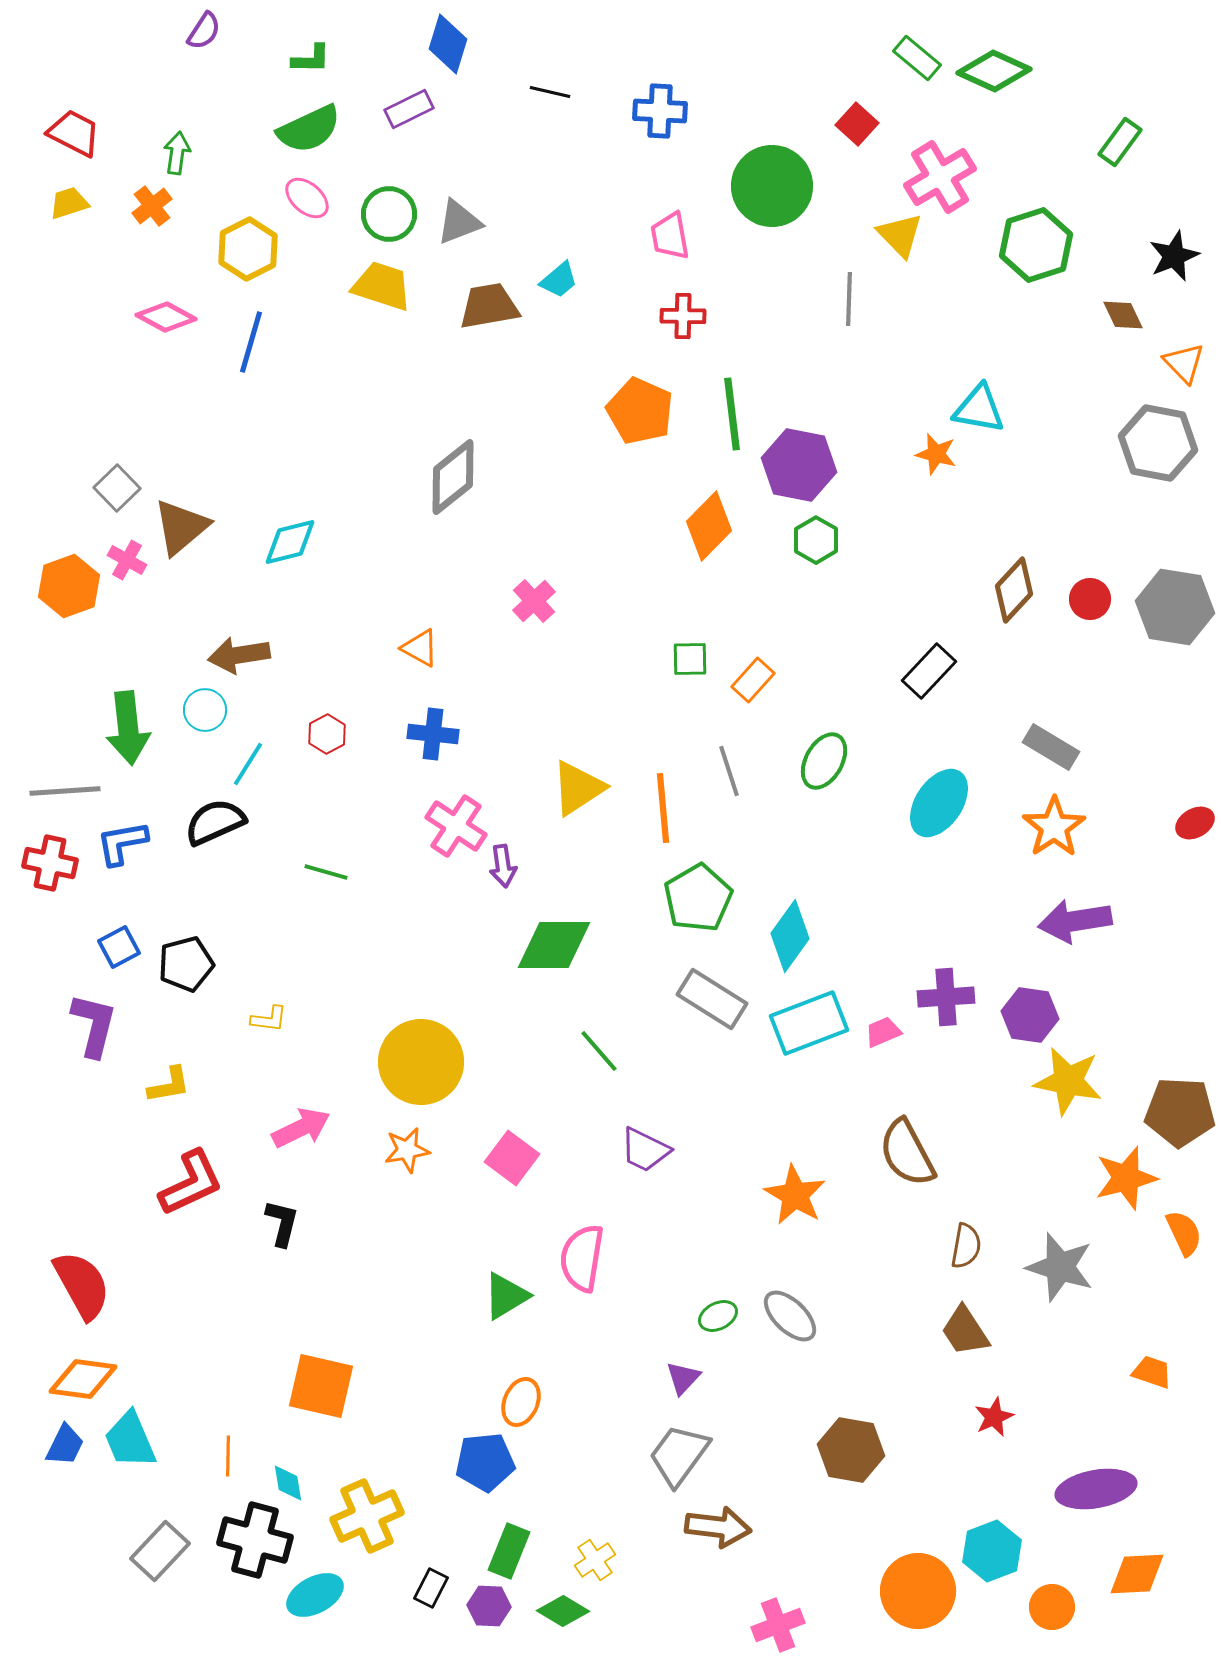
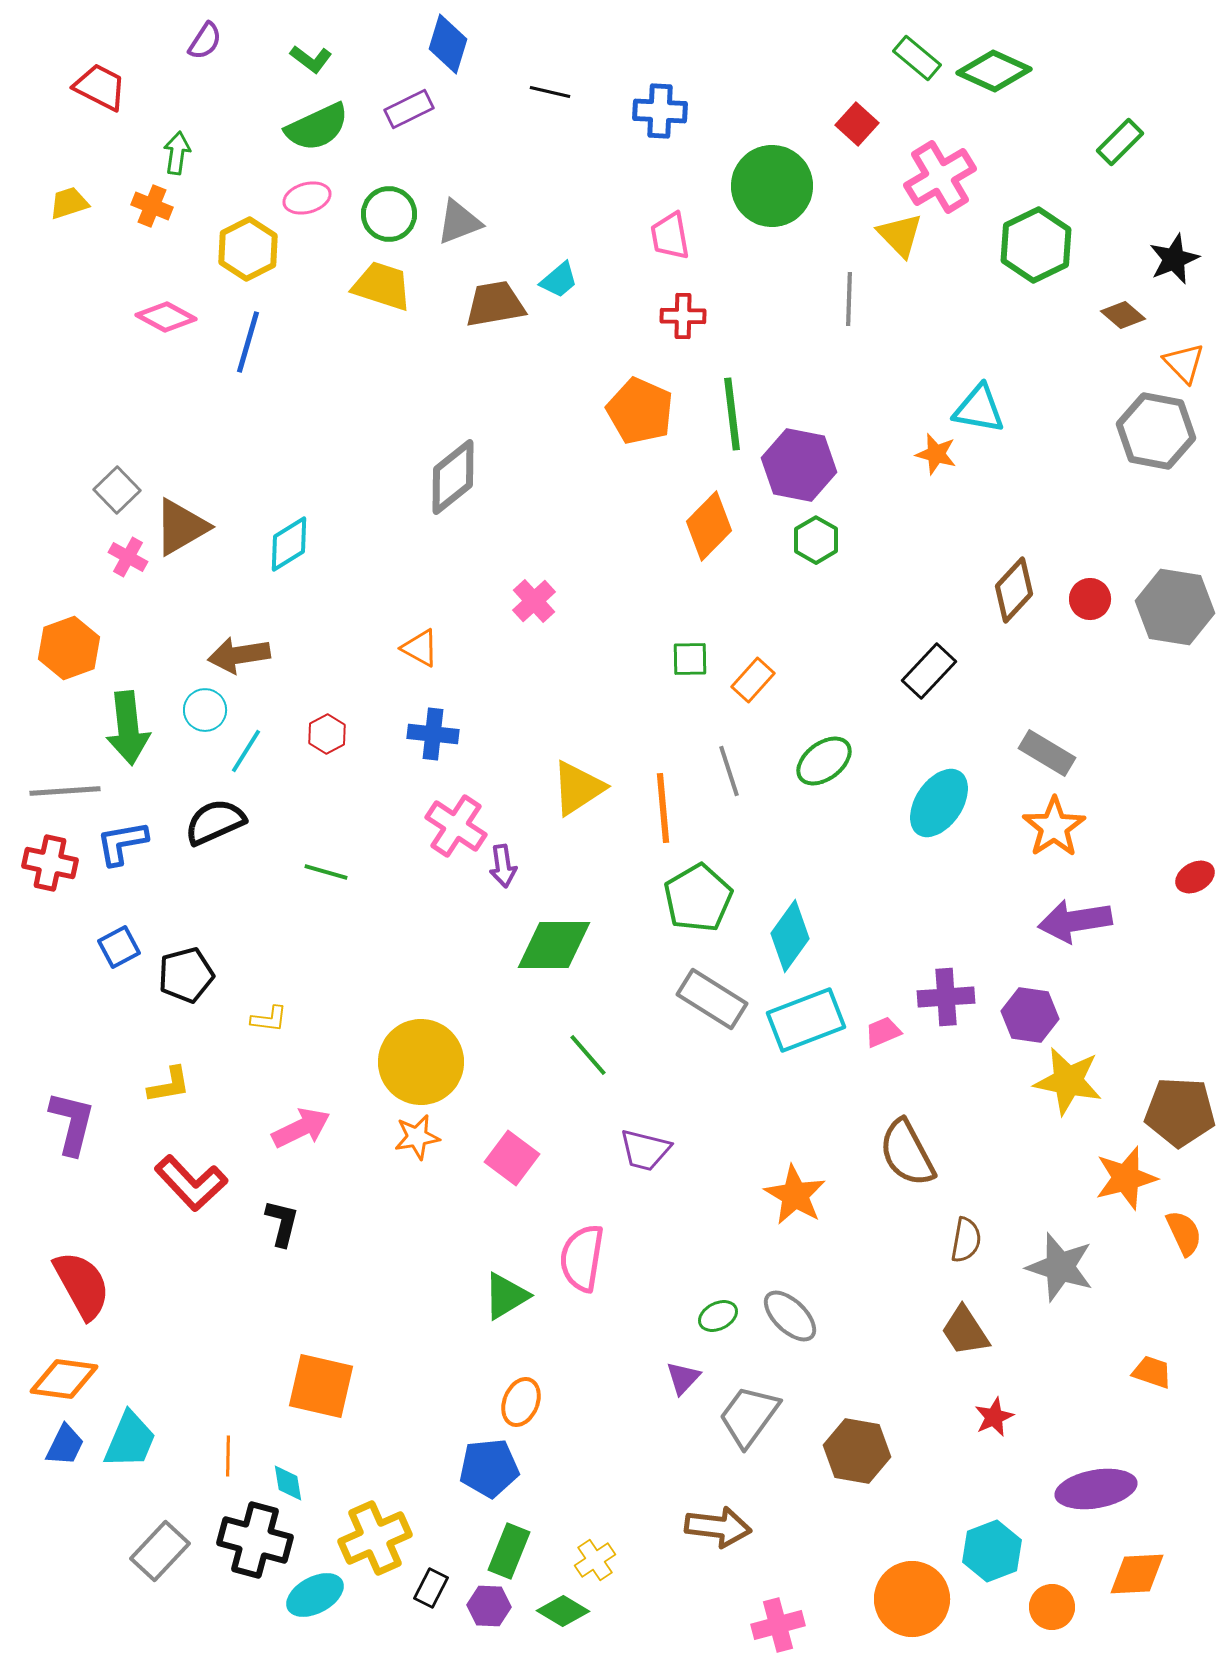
purple semicircle at (204, 31): moved 1 px right, 10 px down
green L-shape at (311, 59): rotated 36 degrees clockwise
green semicircle at (309, 129): moved 8 px right, 2 px up
red trapezoid at (74, 133): moved 26 px right, 46 px up
green rectangle at (1120, 142): rotated 9 degrees clockwise
pink ellipse at (307, 198): rotated 57 degrees counterclockwise
orange cross at (152, 206): rotated 30 degrees counterclockwise
green hexagon at (1036, 245): rotated 8 degrees counterclockwise
black star at (1174, 256): moved 3 px down
brown trapezoid at (489, 306): moved 6 px right, 2 px up
brown diamond at (1123, 315): rotated 24 degrees counterclockwise
blue line at (251, 342): moved 3 px left
gray hexagon at (1158, 443): moved 2 px left, 12 px up
gray square at (117, 488): moved 2 px down
brown triangle at (181, 527): rotated 10 degrees clockwise
cyan diamond at (290, 542): moved 1 px left, 2 px down; rotated 18 degrees counterclockwise
pink cross at (127, 560): moved 1 px right, 3 px up
orange hexagon at (69, 586): moved 62 px down
gray rectangle at (1051, 747): moved 4 px left, 6 px down
green ellipse at (824, 761): rotated 24 degrees clockwise
cyan line at (248, 764): moved 2 px left, 13 px up
red ellipse at (1195, 823): moved 54 px down
black pentagon at (186, 964): moved 11 px down
cyan rectangle at (809, 1023): moved 3 px left, 3 px up
purple L-shape at (94, 1025): moved 22 px left, 98 px down
green line at (599, 1051): moved 11 px left, 4 px down
orange star at (407, 1150): moved 10 px right, 13 px up
purple trapezoid at (645, 1150): rotated 12 degrees counterclockwise
red L-shape at (191, 1183): rotated 72 degrees clockwise
brown semicircle at (966, 1246): moved 6 px up
orange diamond at (83, 1379): moved 19 px left
cyan trapezoid at (130, 1440): rotated 134 degrees counterclockwise
brown hexagon at (851, 1450): moved 6 px right, 1 px down
gray trapezoid at (679, 1455): moved 70 px right, 39 px up
blue pentagon at (485, 1462): moved 4 px right, 6 px down
yellow cross at (367, 1516): moved 8 px right, 22 px down
orange circle at (918, 1591): moved 6 px left, 8 px down
pink cross at (778, 1625): rotated 6 degrees clockwise
